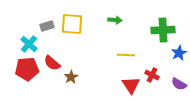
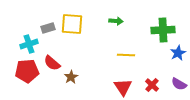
green arrow: moved 1 px right, 1 px down
gray rectangle: moved 1 px right, 2 px down
cyan cross: rotated 30 degrees clockwise
blue star: moved 1 px left
red pentagon: moved 2 px down
red cross: moved 10 px down; rotated 16 degrees clockwise
red triangle: moved 8 px left, 2 px down
